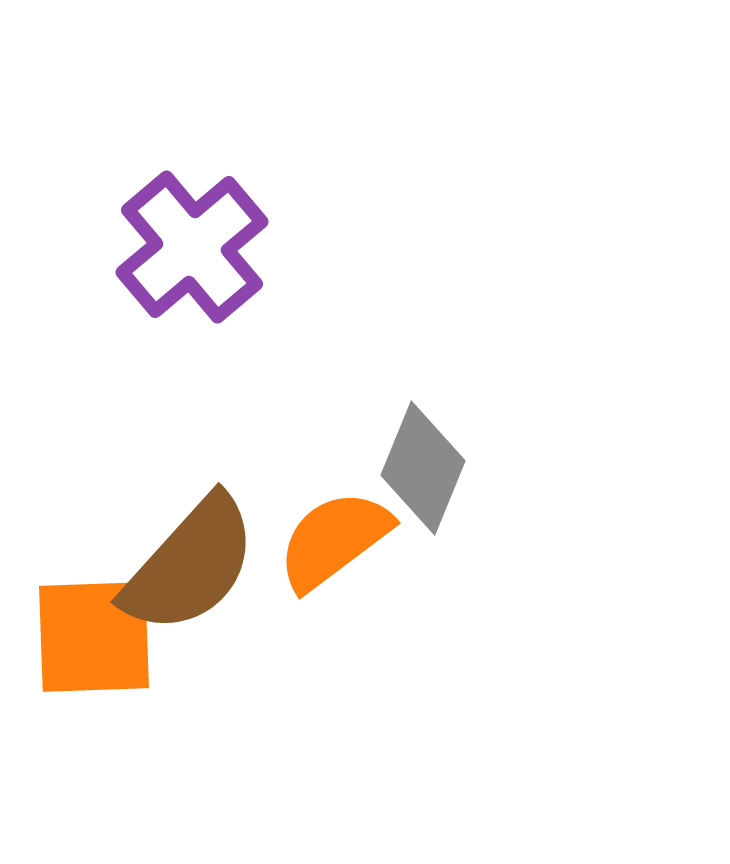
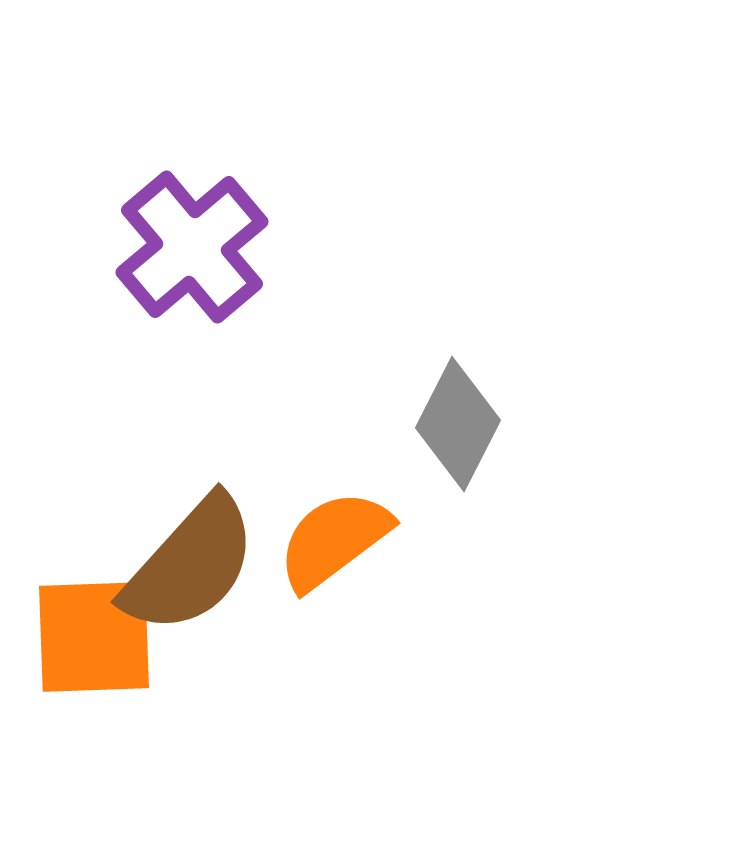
gray diamond: moved 35 px right, 44 px up; rotated 5 degrees clockwise
